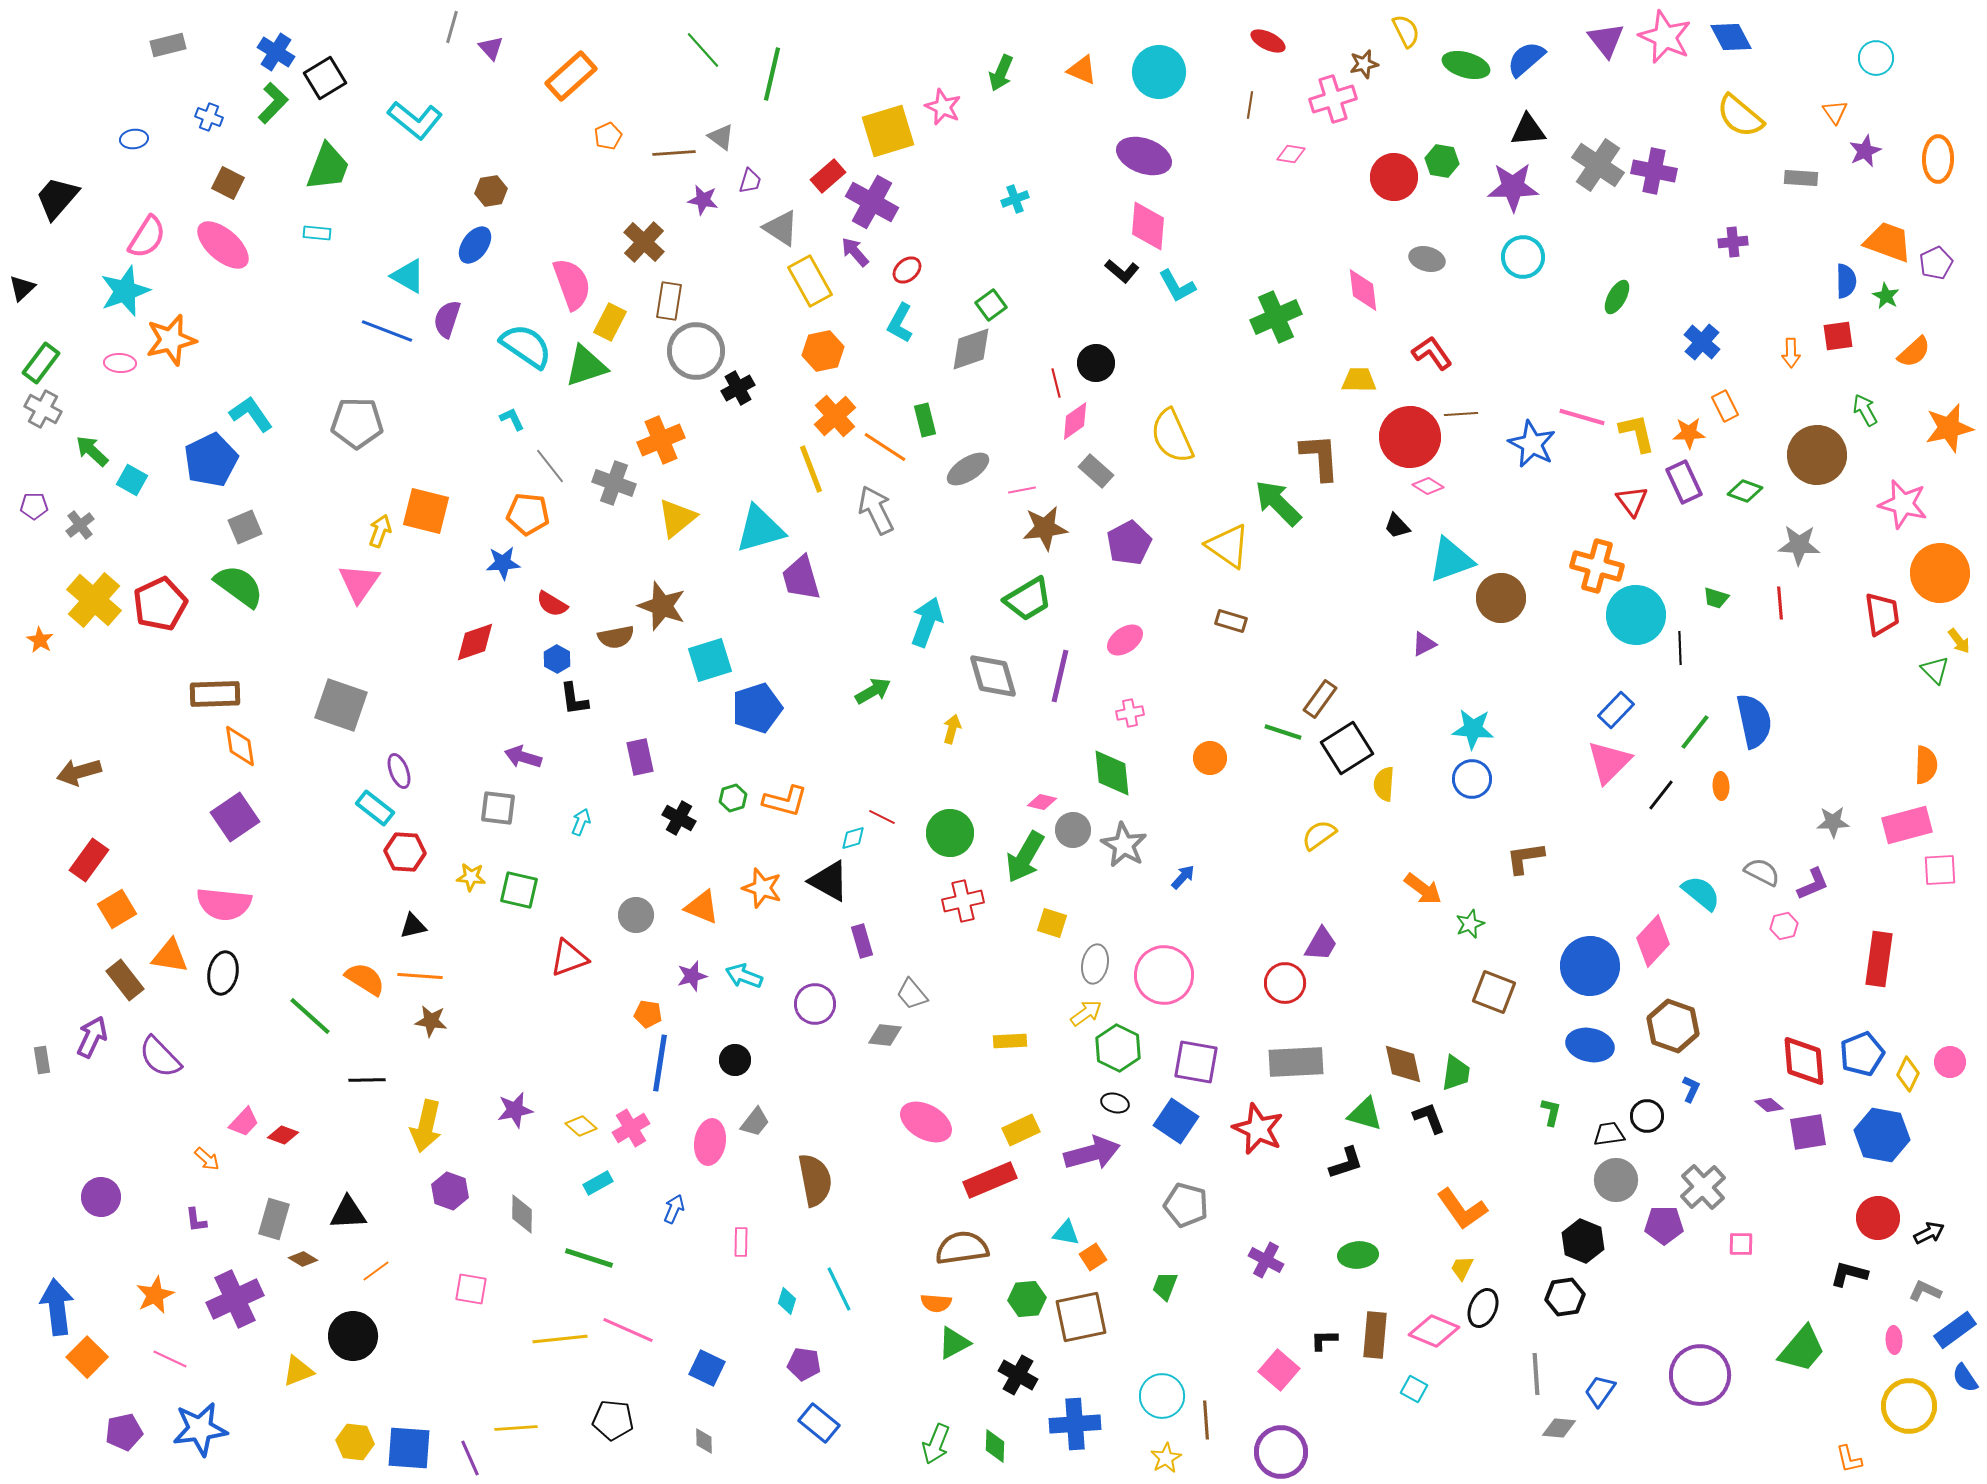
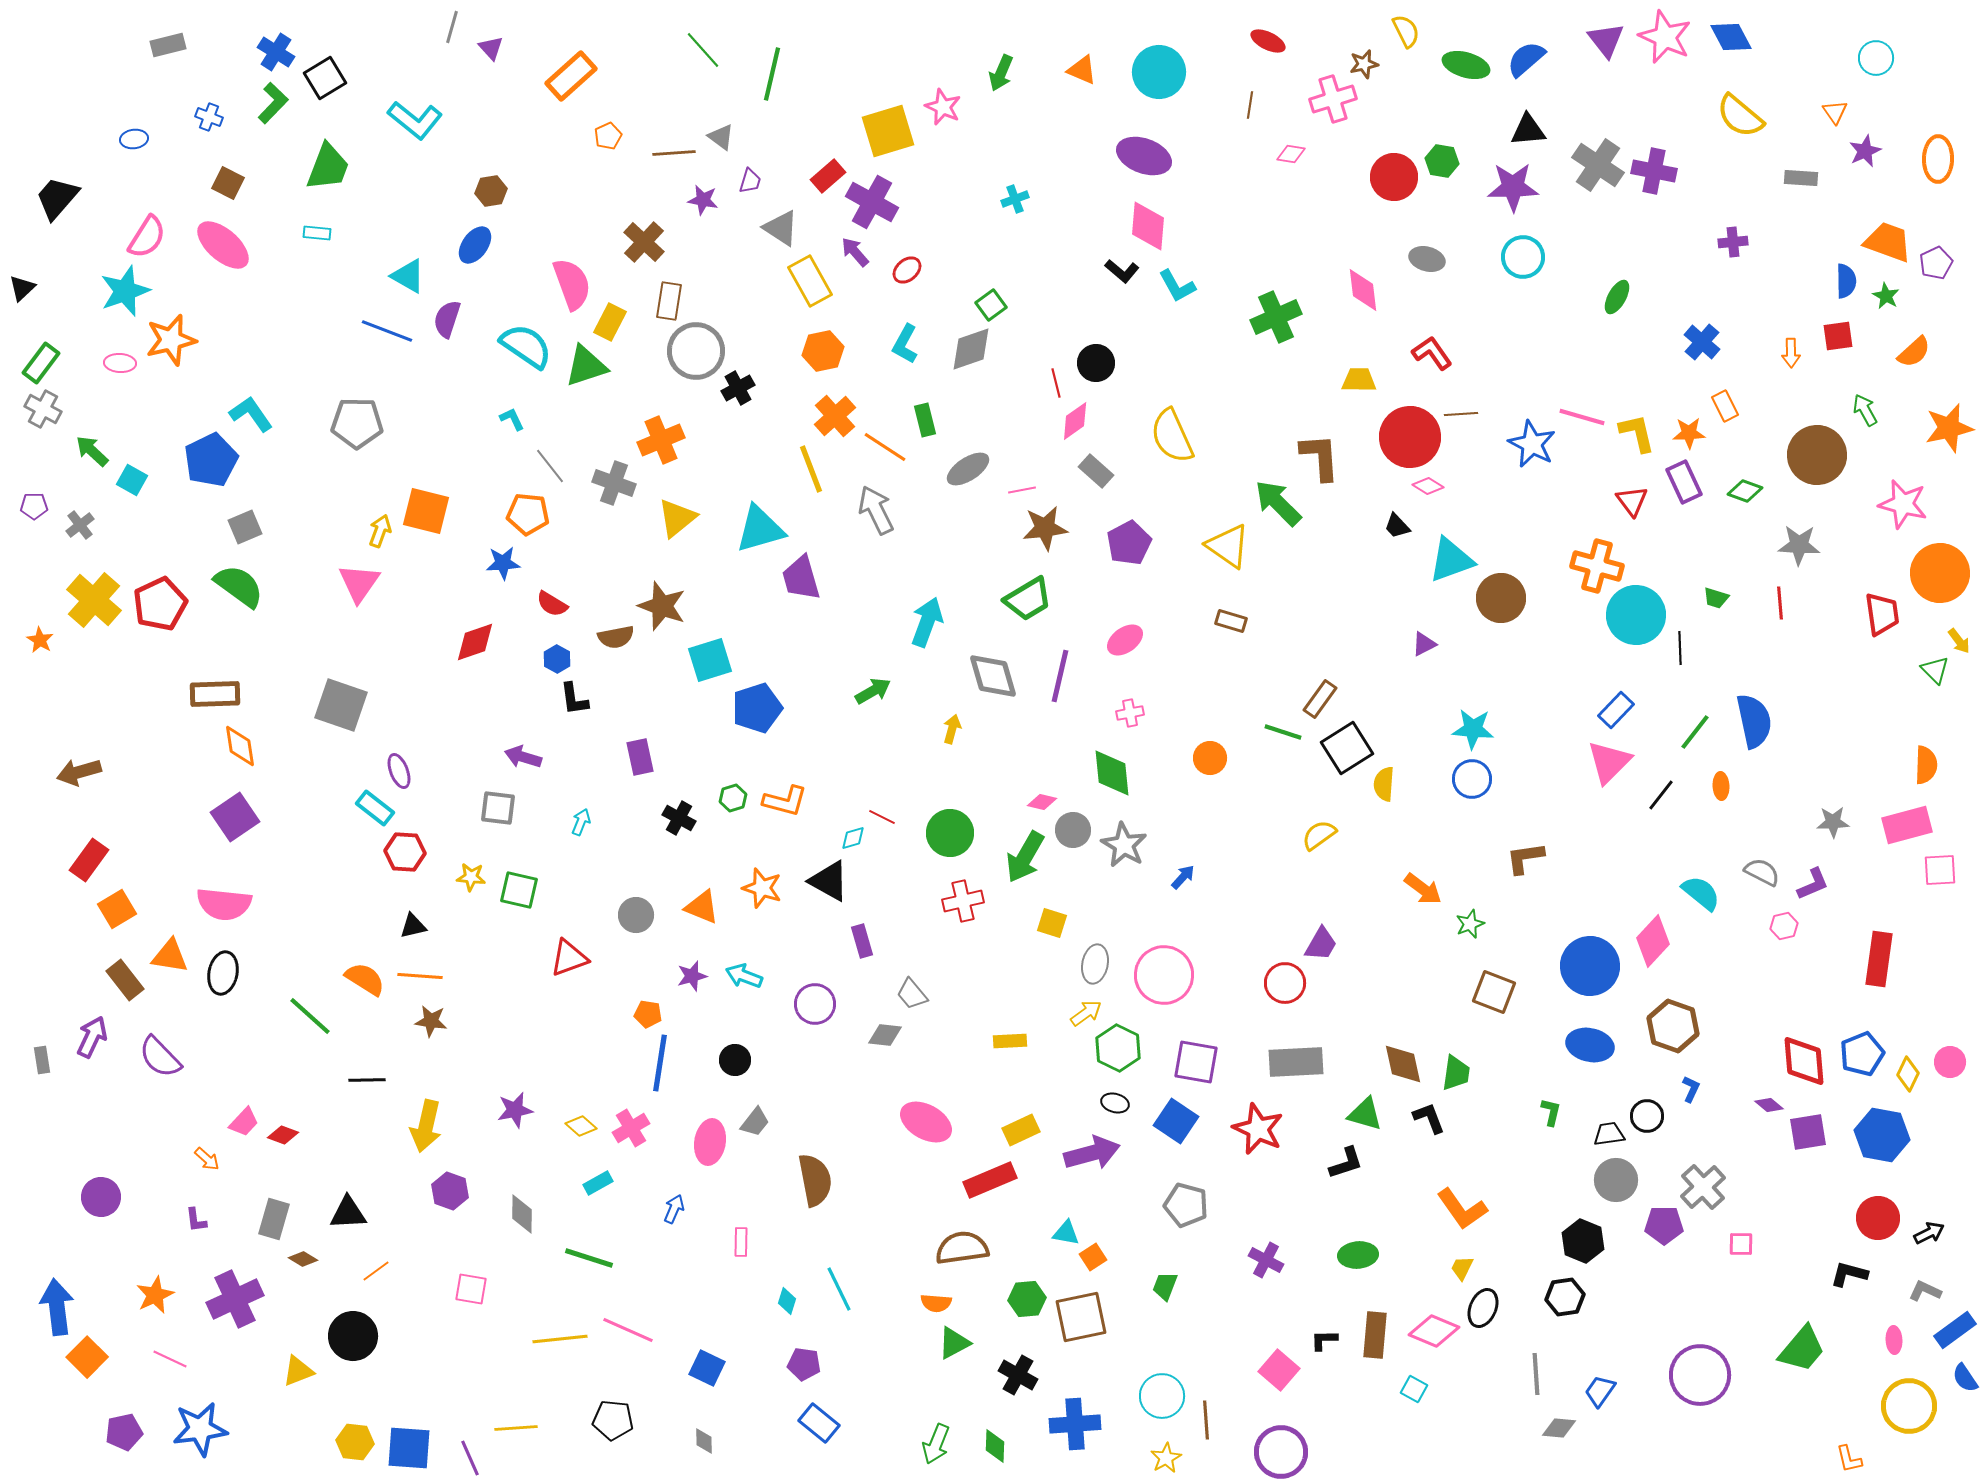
cyan L-shape at (900, 323): moved 5 px right, 21 px down
